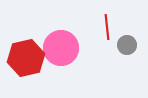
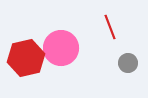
red line: moved 3 px right; rotated 15 degrees counterclockwise
gray circle: moved 1 px right, 18 px down
